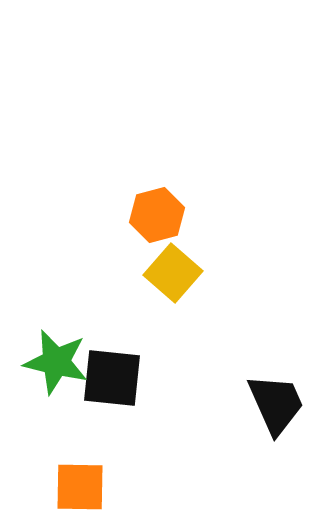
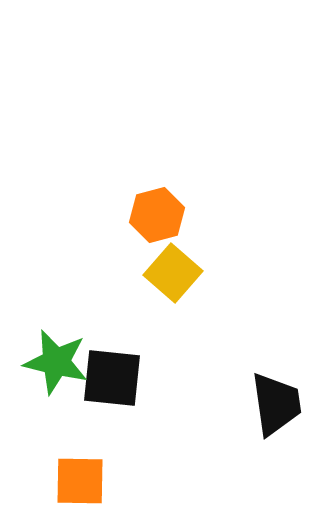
black trapezoid: rotated 16 degrees clockwise
orange square: moved 6 px up
